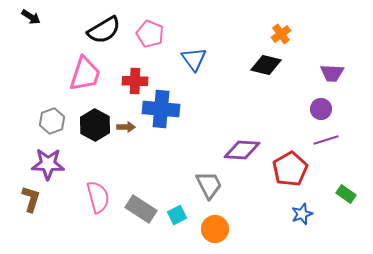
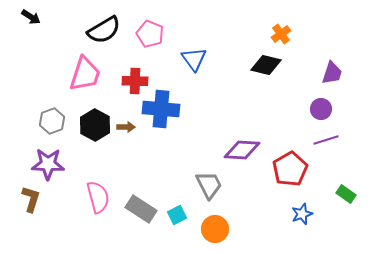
purple trapezoid: rotated 75 degrees counterclockwise
